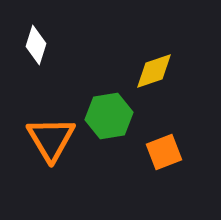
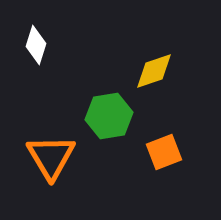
orange triangle: moved 18 px down
